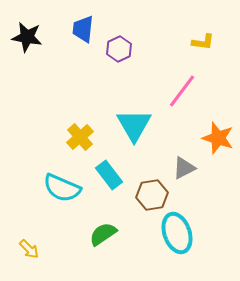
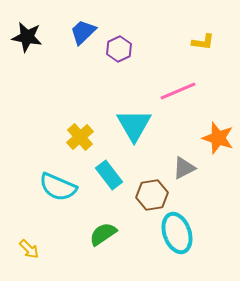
blue trapezoid: moved 3 px down; rotated 40 degrees clockwise
pink line: moved 4 px left; rotated 30 degrees clockwise
cyan semicircle: moved 4 px left, 1 px up
